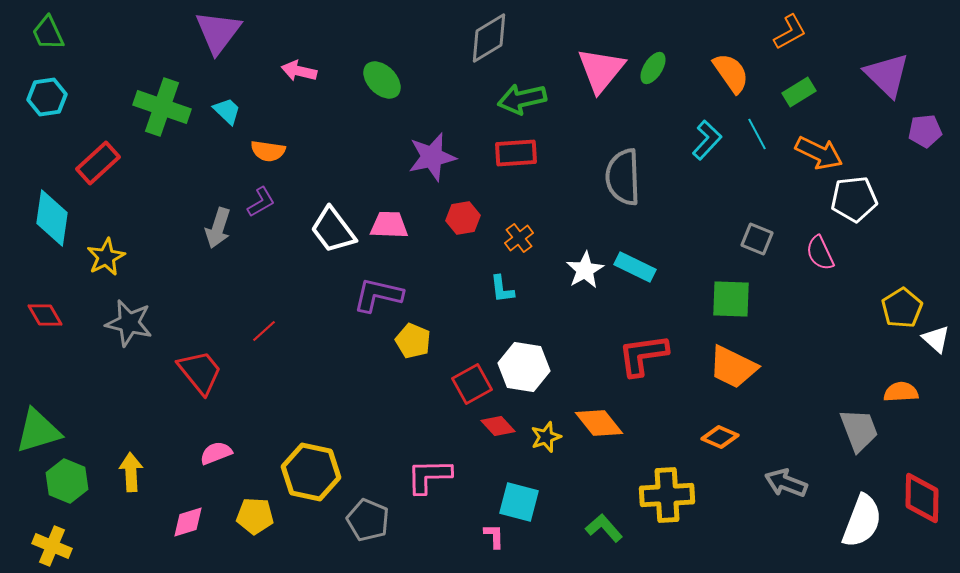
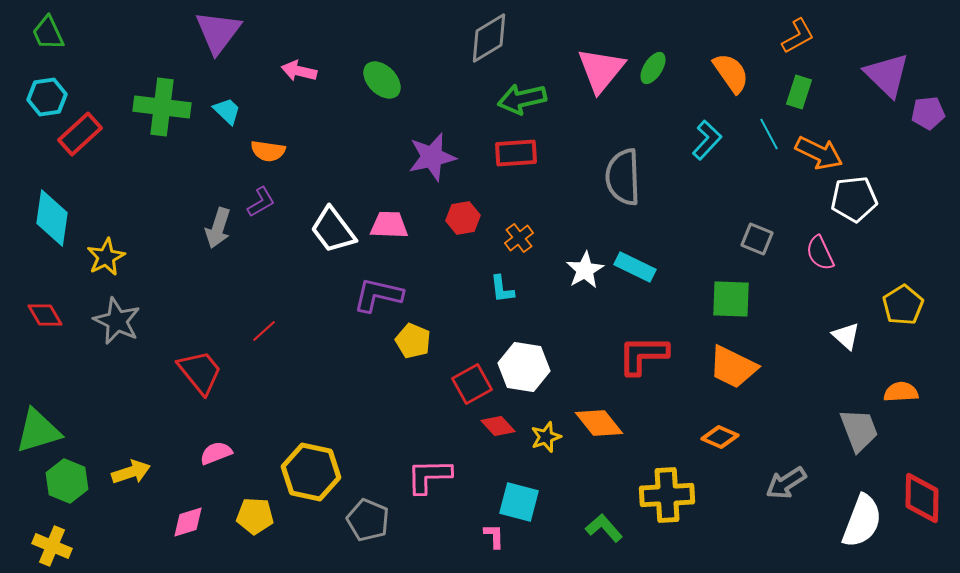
orange L-shape at (790, 32): moved 8 px right, 4 px down
green rectangle at (799, 92): rotated 40 degrees counterclockwise
green cross at (162, 107): rotated 12 degrees counterclockwise
purple pentagon at (925, 131): moved 3 px right, 18 px up
cyan line at (757, 134): moved 12 px right
red rectangle at (98, 163): moved 18 px left, 29 px up
yellow pentagon at (902, 308): moved 1 px right, 3 px up
gray star at (129, 323): moved 12 px left, 2 px up; rotated 12 degrees clockwise
white triangle at (936, 339): moved 90 px left, 3 px up
red L-shape at (643, 355): rotated 8 degrees clockwise
yellow arrow at (131, 472): rotated 75 degrees clockwise
gray arrow at (786, 483): rotated 54 degrees counterclockwise
